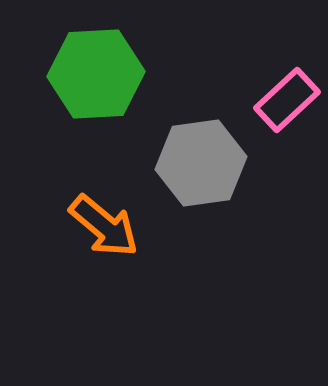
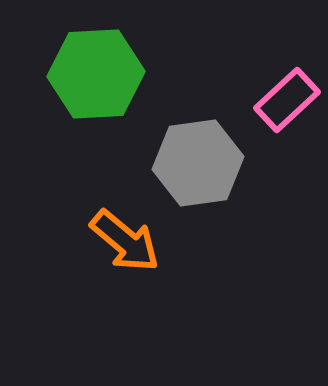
gray hexagon: moved 3 px left
orange arrow: moved 21 px right, 15 px down
